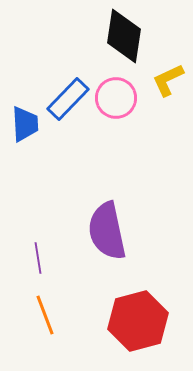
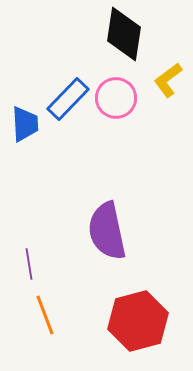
black diamond: moved 2 px up
yellow L-shape: rotated 12 degrees counterclockwise
purple line: moved 9 px left, 6 px down
